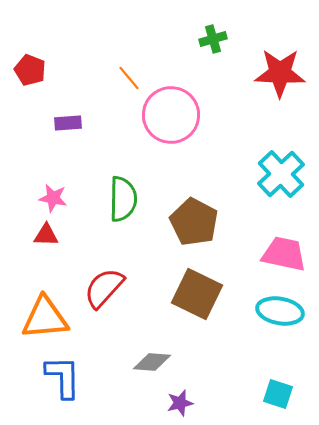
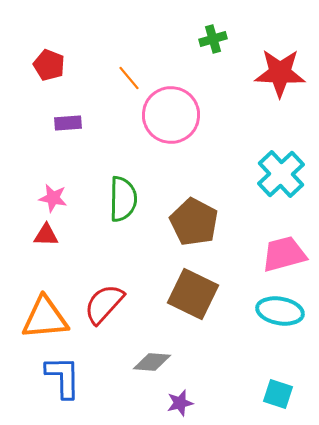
red pentagon: moved 19 px right, 5 px up
pink trapezoid: rotated 27 degrees counterclockwise
red semicircle: moved 16 px down
brown square: moved 4 px left
